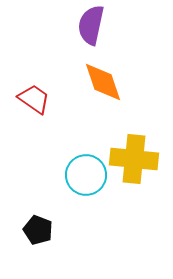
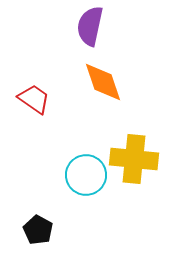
purple semicircle: moved 1 px left, 1 px down
black pentagon: rotated 8 degrees clockwise
